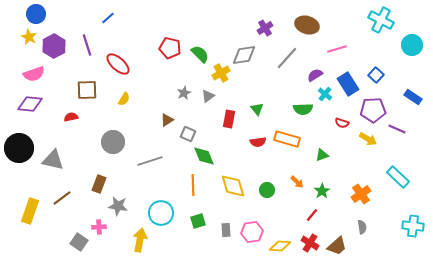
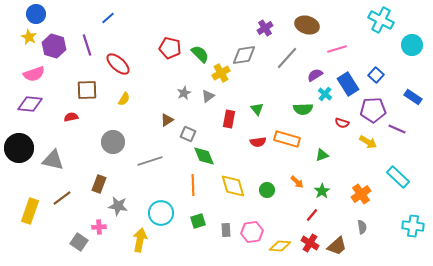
purple hexagon at (54, 46): rotated 15 degrees counterclockwise
yellow arrow at (368, 139): moved 3 px down
